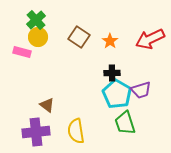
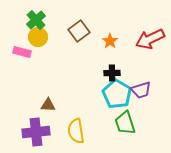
brown square: moved 6 px up; rotated 20 degrees clockwise
brown triangle: moved 1 px right; rotated 35 degrees counterclockwise
